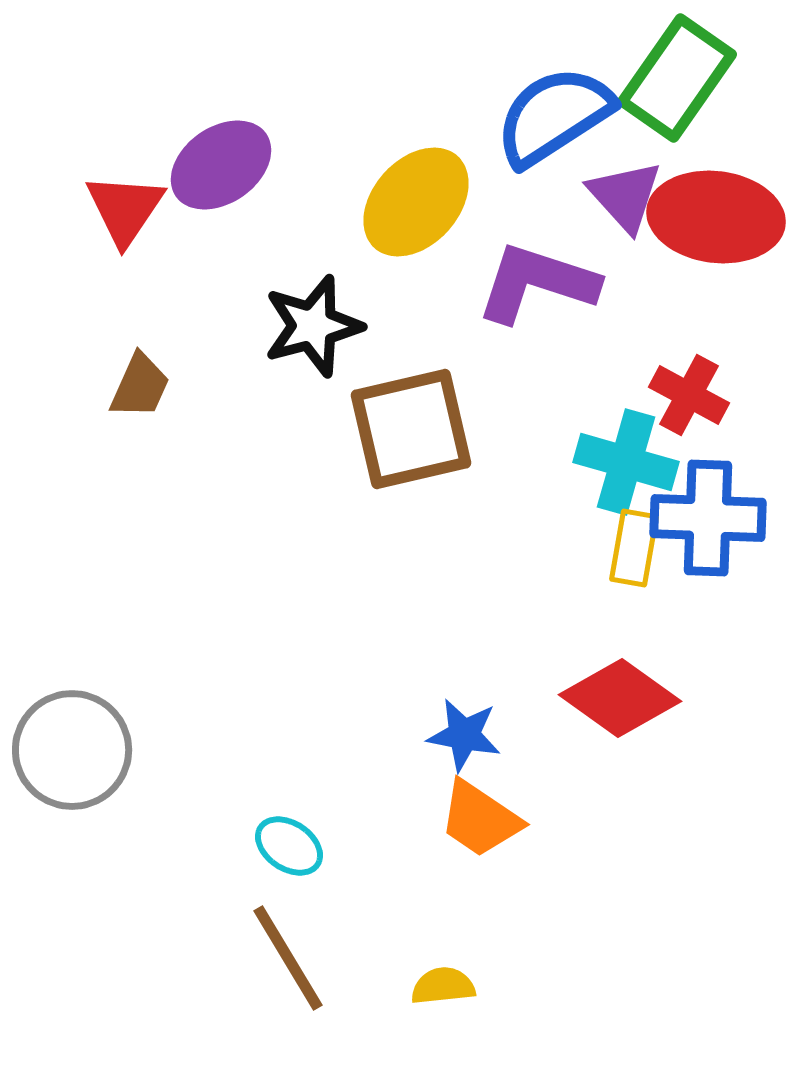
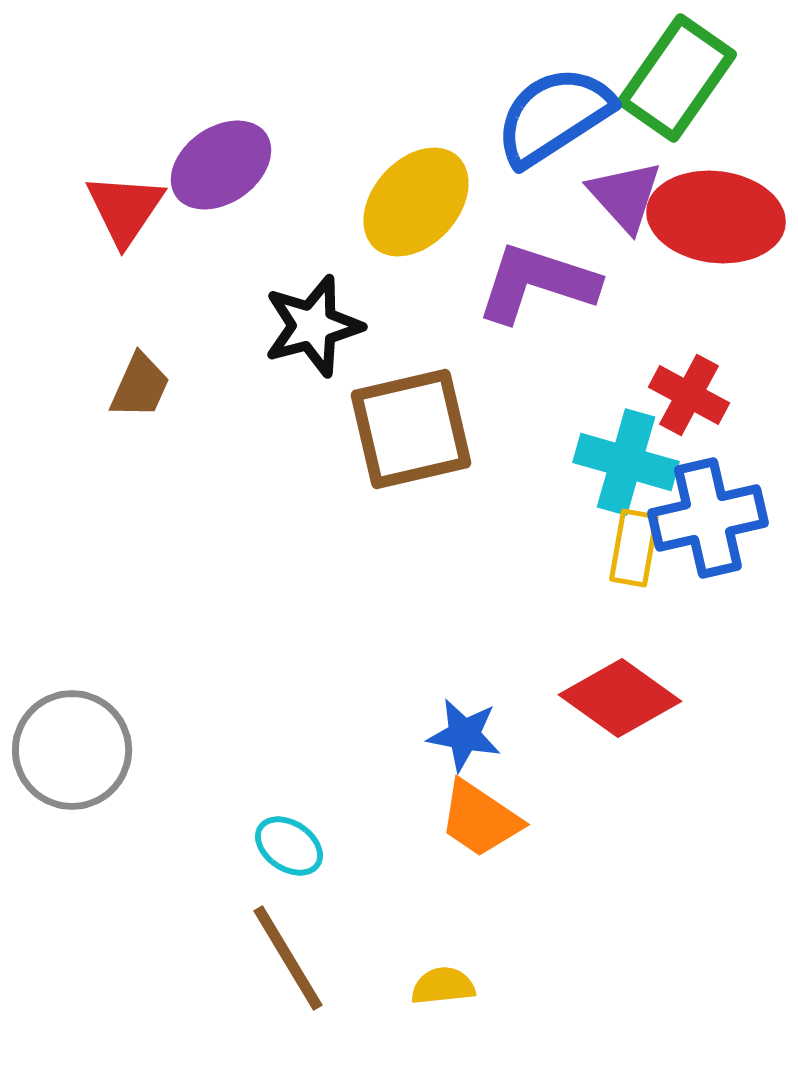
blue cross: rotated 15 degrees counterclockwise
